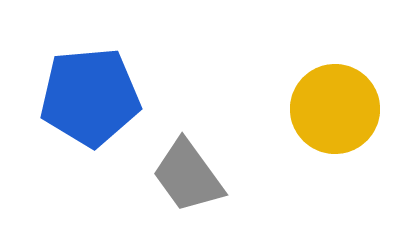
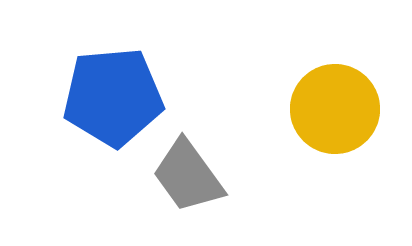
blue pentagon: moved 23 px right
